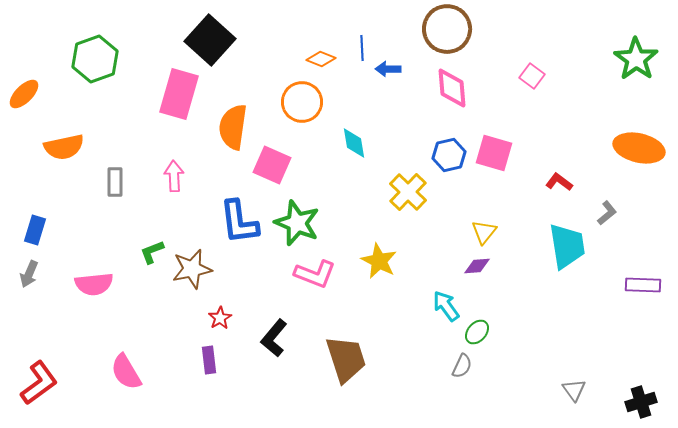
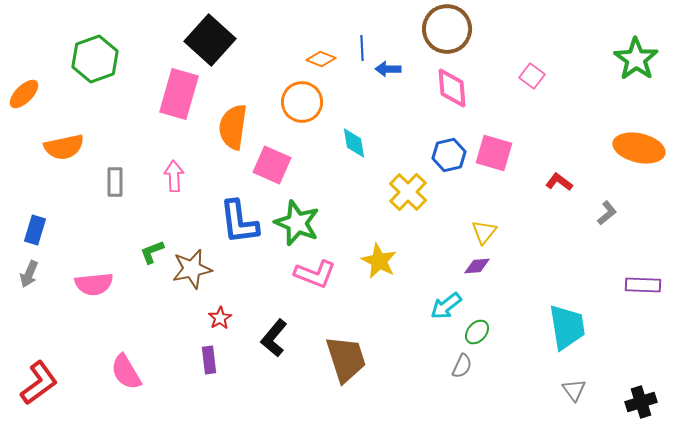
cyan trapezoid at (567, 246): moved 81 px down
cyan arrow at (446, 306): rotated 92 degrees counterclockwise
